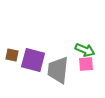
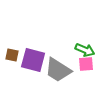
gray trapezoid: rotated 64 degrees counterclockwise
